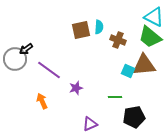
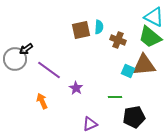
purple star: rotated 24 degrees counterclockwise
